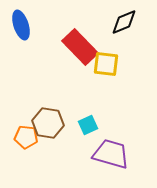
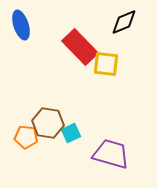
cyan square: moved 17 px left, 8 px down
